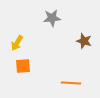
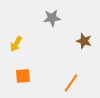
yellow arrow: moved 1 px left, 1 px down
orange square: moved 10 px down
orange line: rotated 60 degrees counterclockwise
